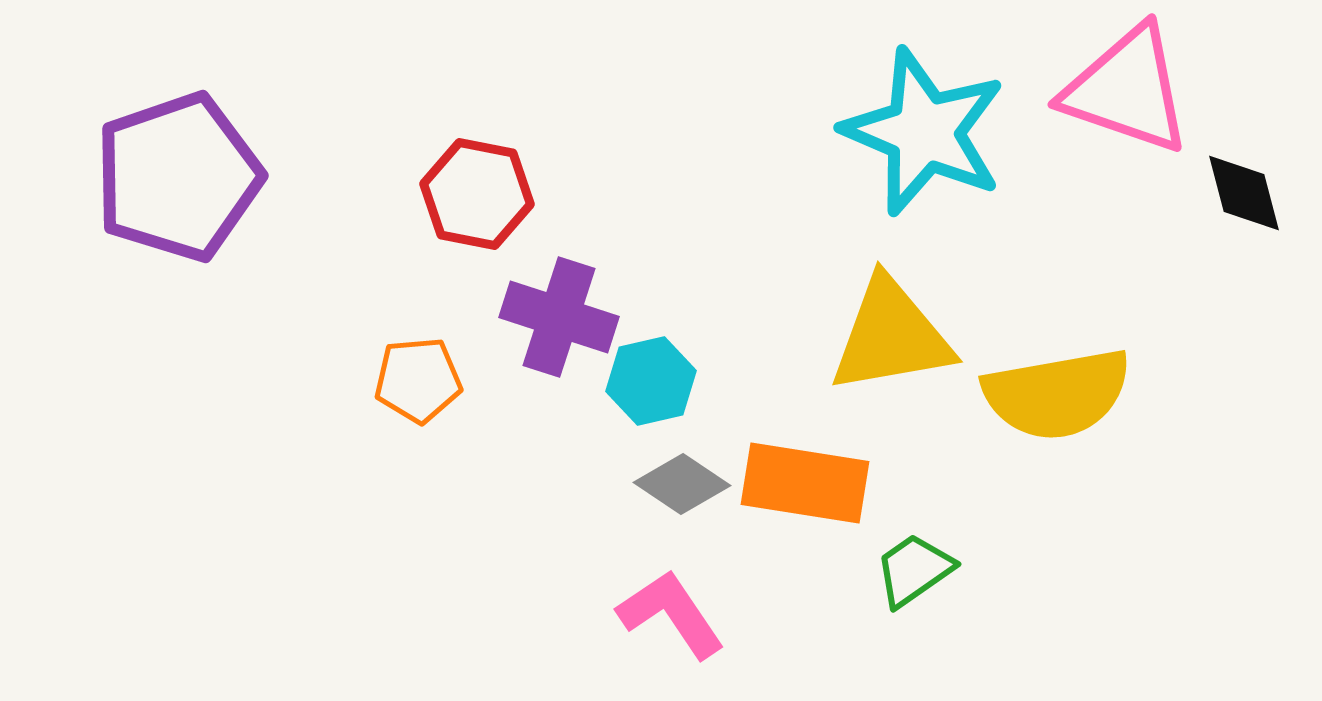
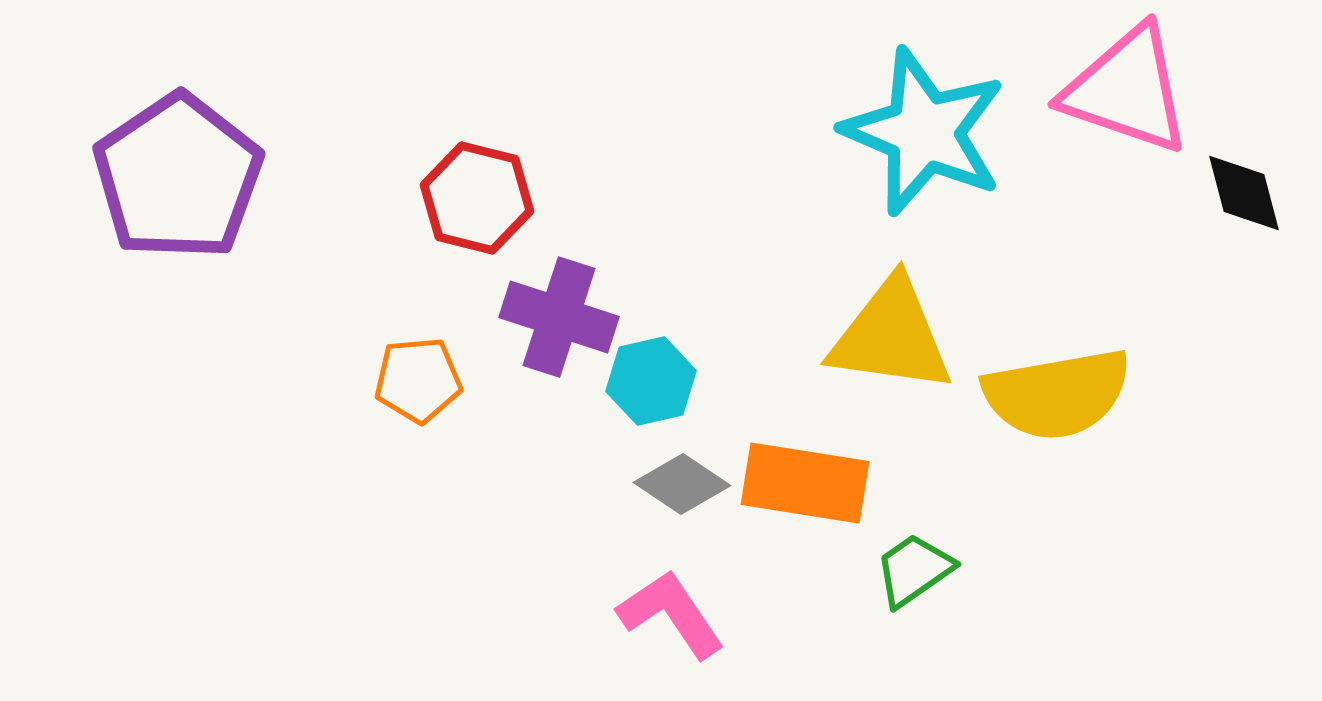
purple pentagon: rotated 15 degrees counterclockwise
red hexagon: moved 4 px down; rotated 3 degrees clockwise
yellow triangle: rotated 18 degrees clockwise
